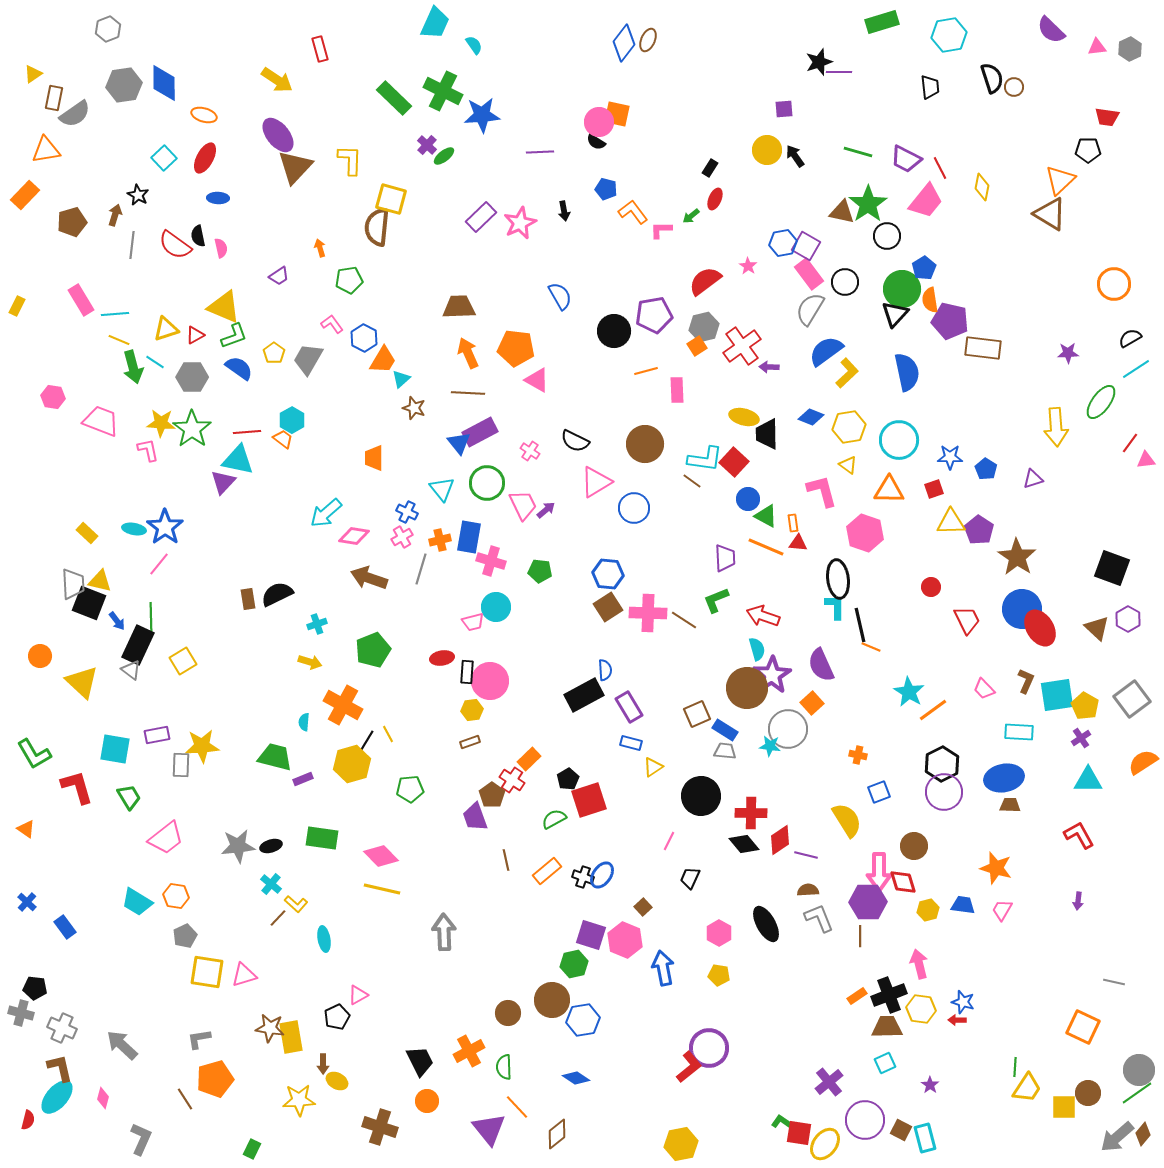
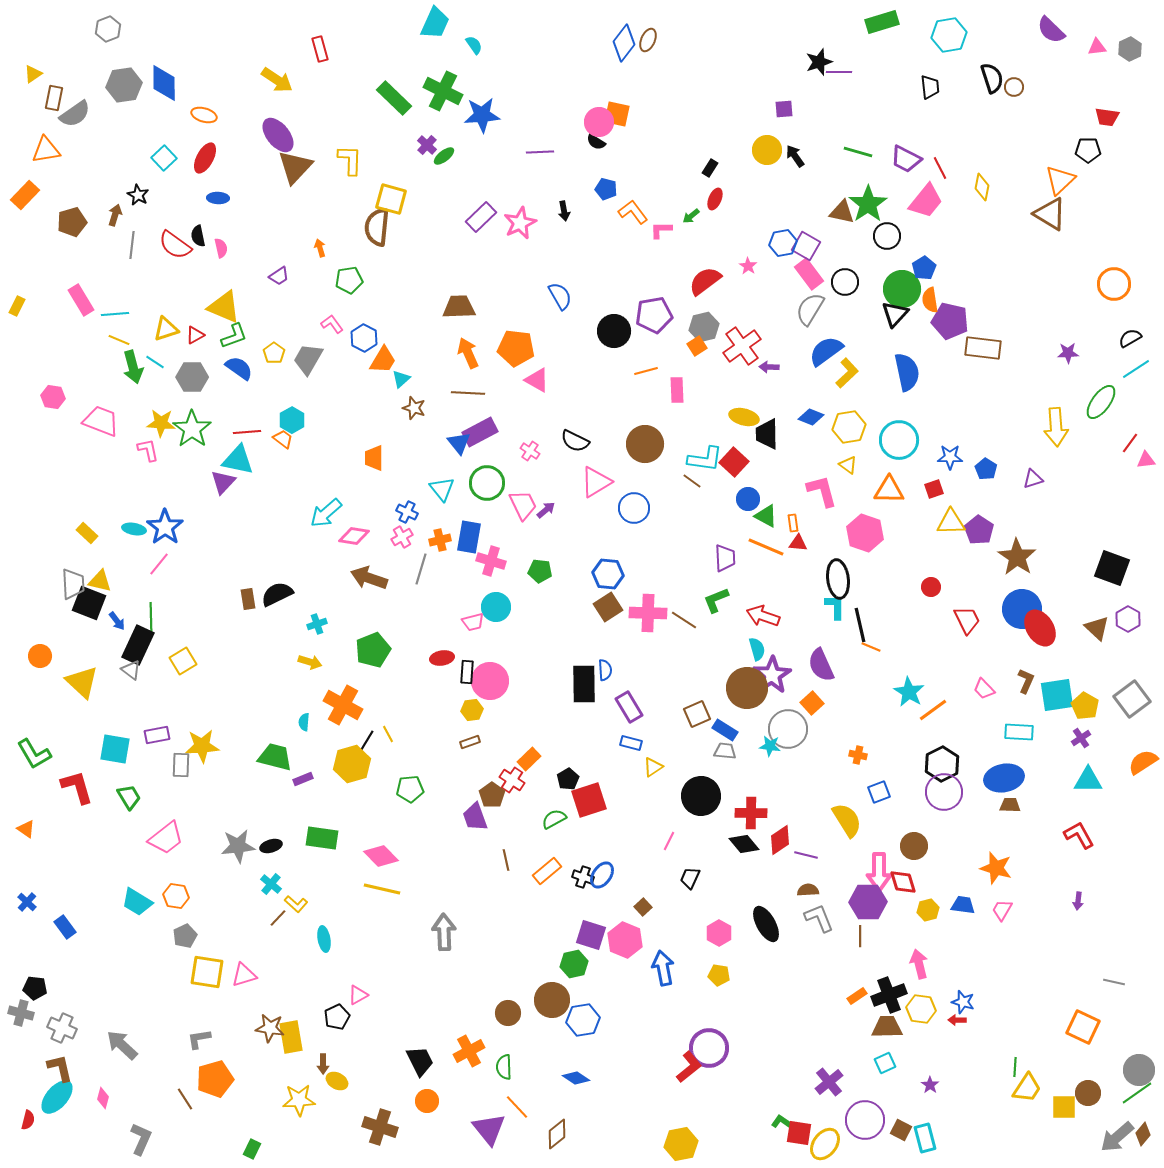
black rectangle at (584, 695): moved 11 px up; rotated 63 degrees counterclockwise
